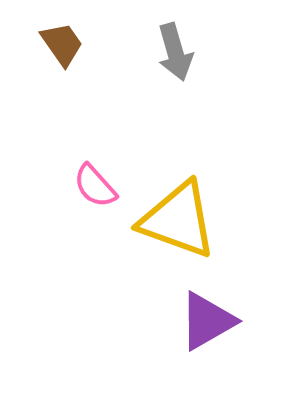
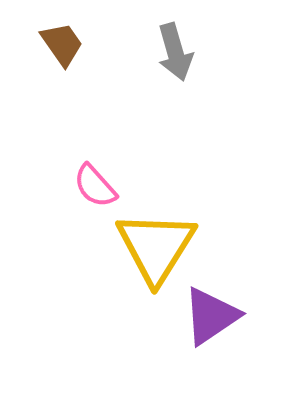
yellow triangle: moved 22 px left, 27 px down; rotated 42 degrees clockwise
purple triangle: moved 4 px right, 5 px up; rotated 4 degrees counterclockwise
